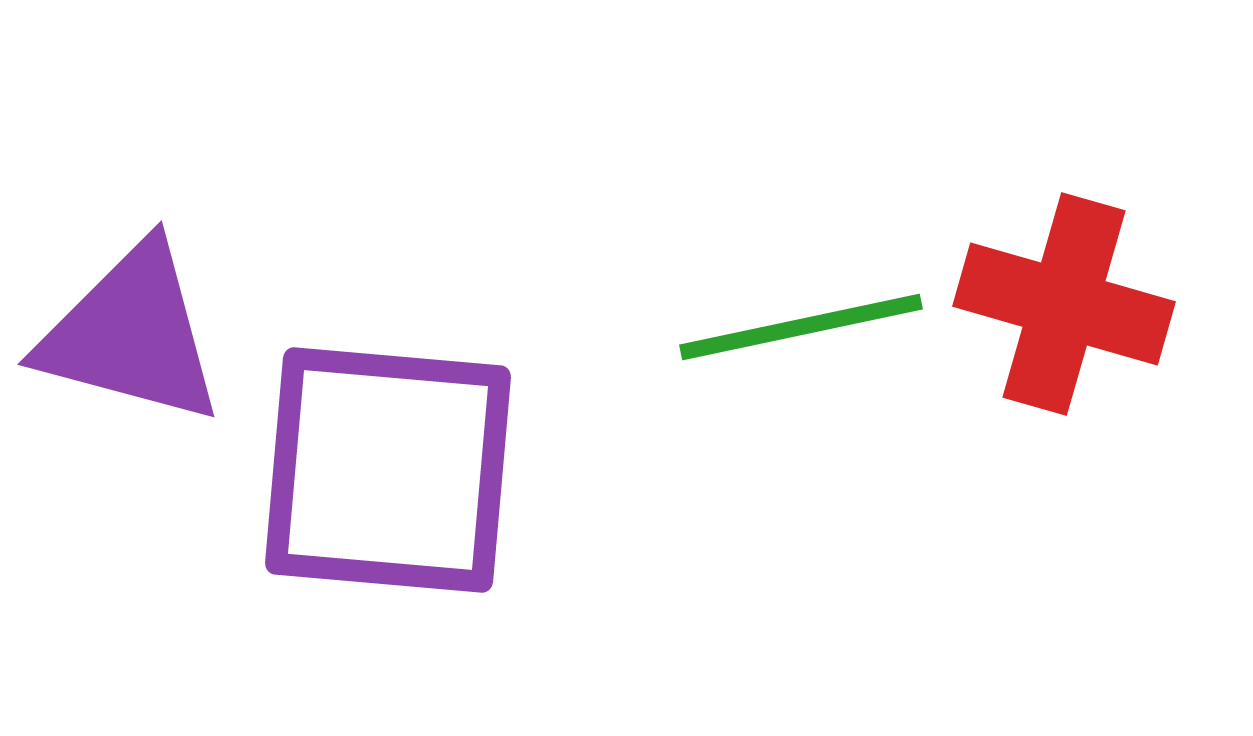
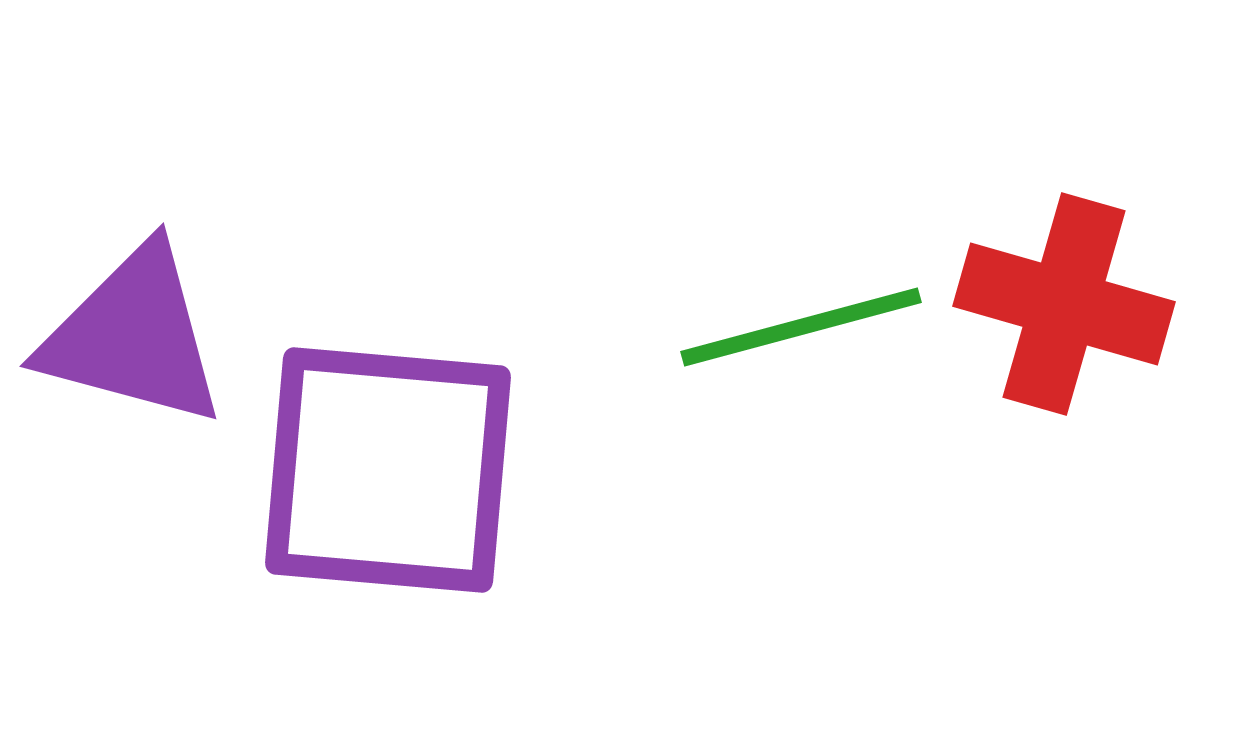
green line: rotated 3 degrees counterclockwise
purple triangle: moved 2 px right, 2 px down
